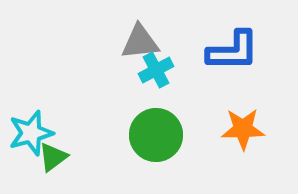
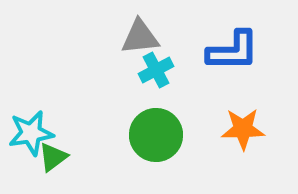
gray triangle: moved 5 px up
cyan star: rotated 6 degrees clockwise
